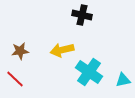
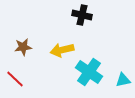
brown star: moved 3 px right, 4 px up
